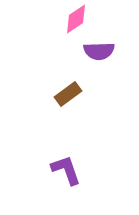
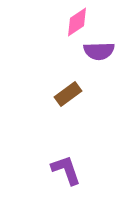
pink diamond: moved 1 px right, 3 px down
